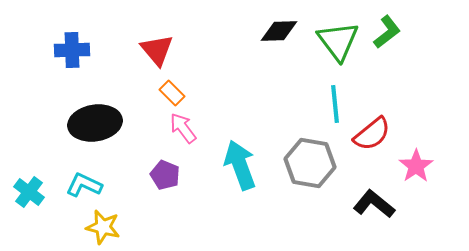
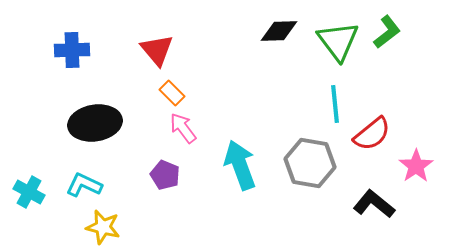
cyan cross: rotated 8 degrees counterclockwise
